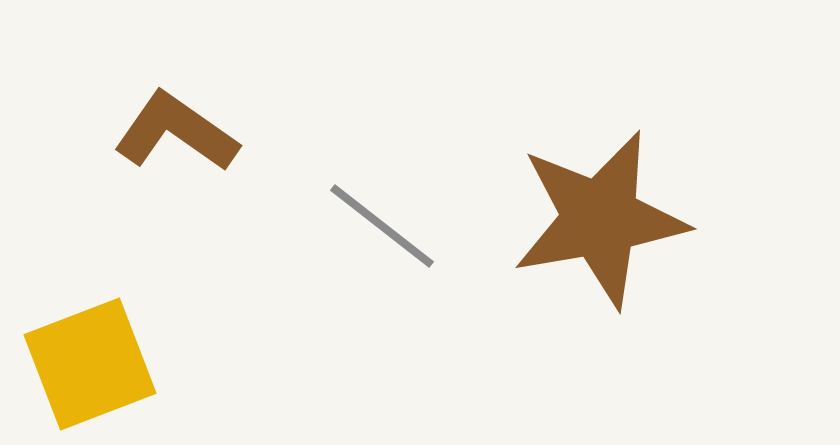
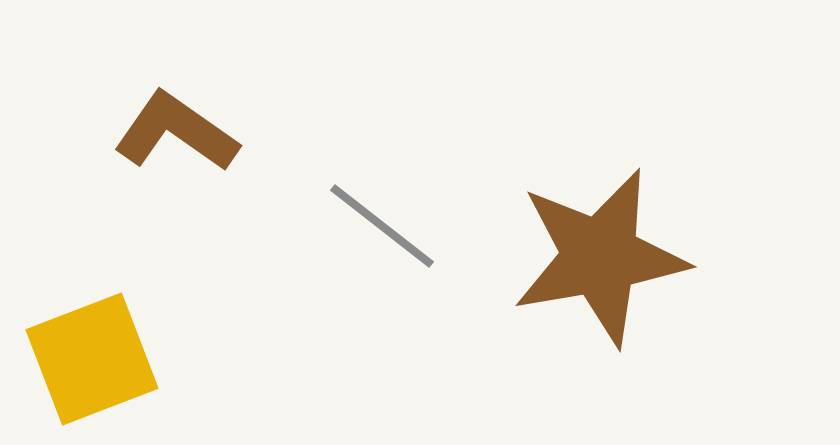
brown star: moved 38 px down
yellow square: moved 2 px right, 5 px up
